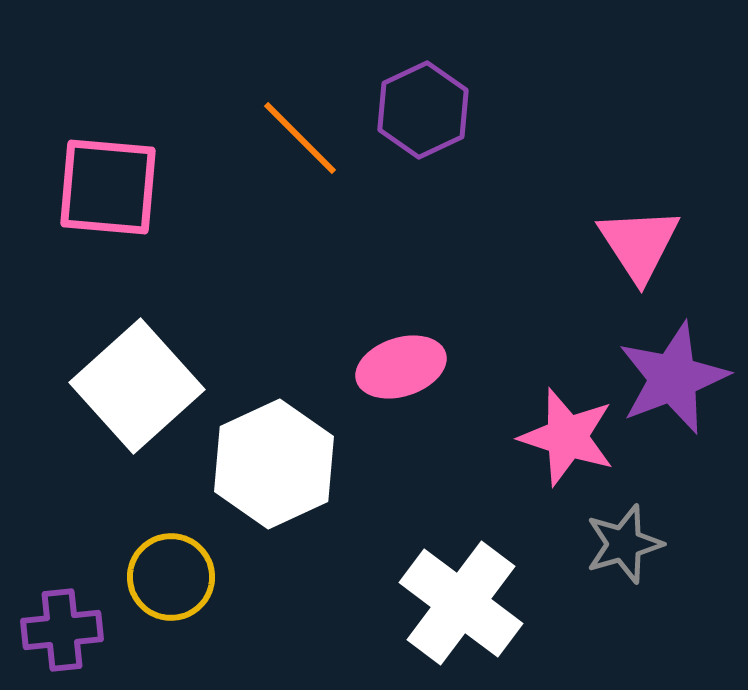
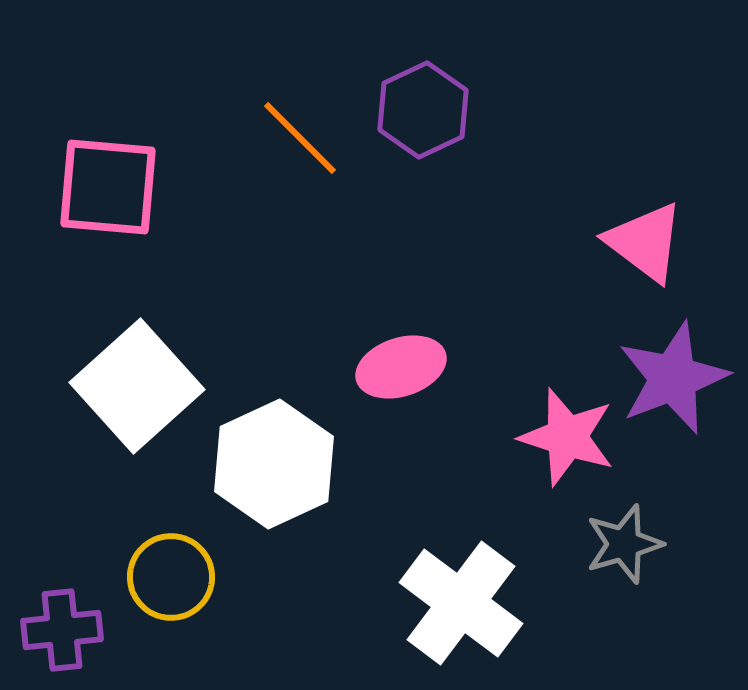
pink triangle: moved 6 px right, 2 px up; rotated 20 degrees counterclockwise
